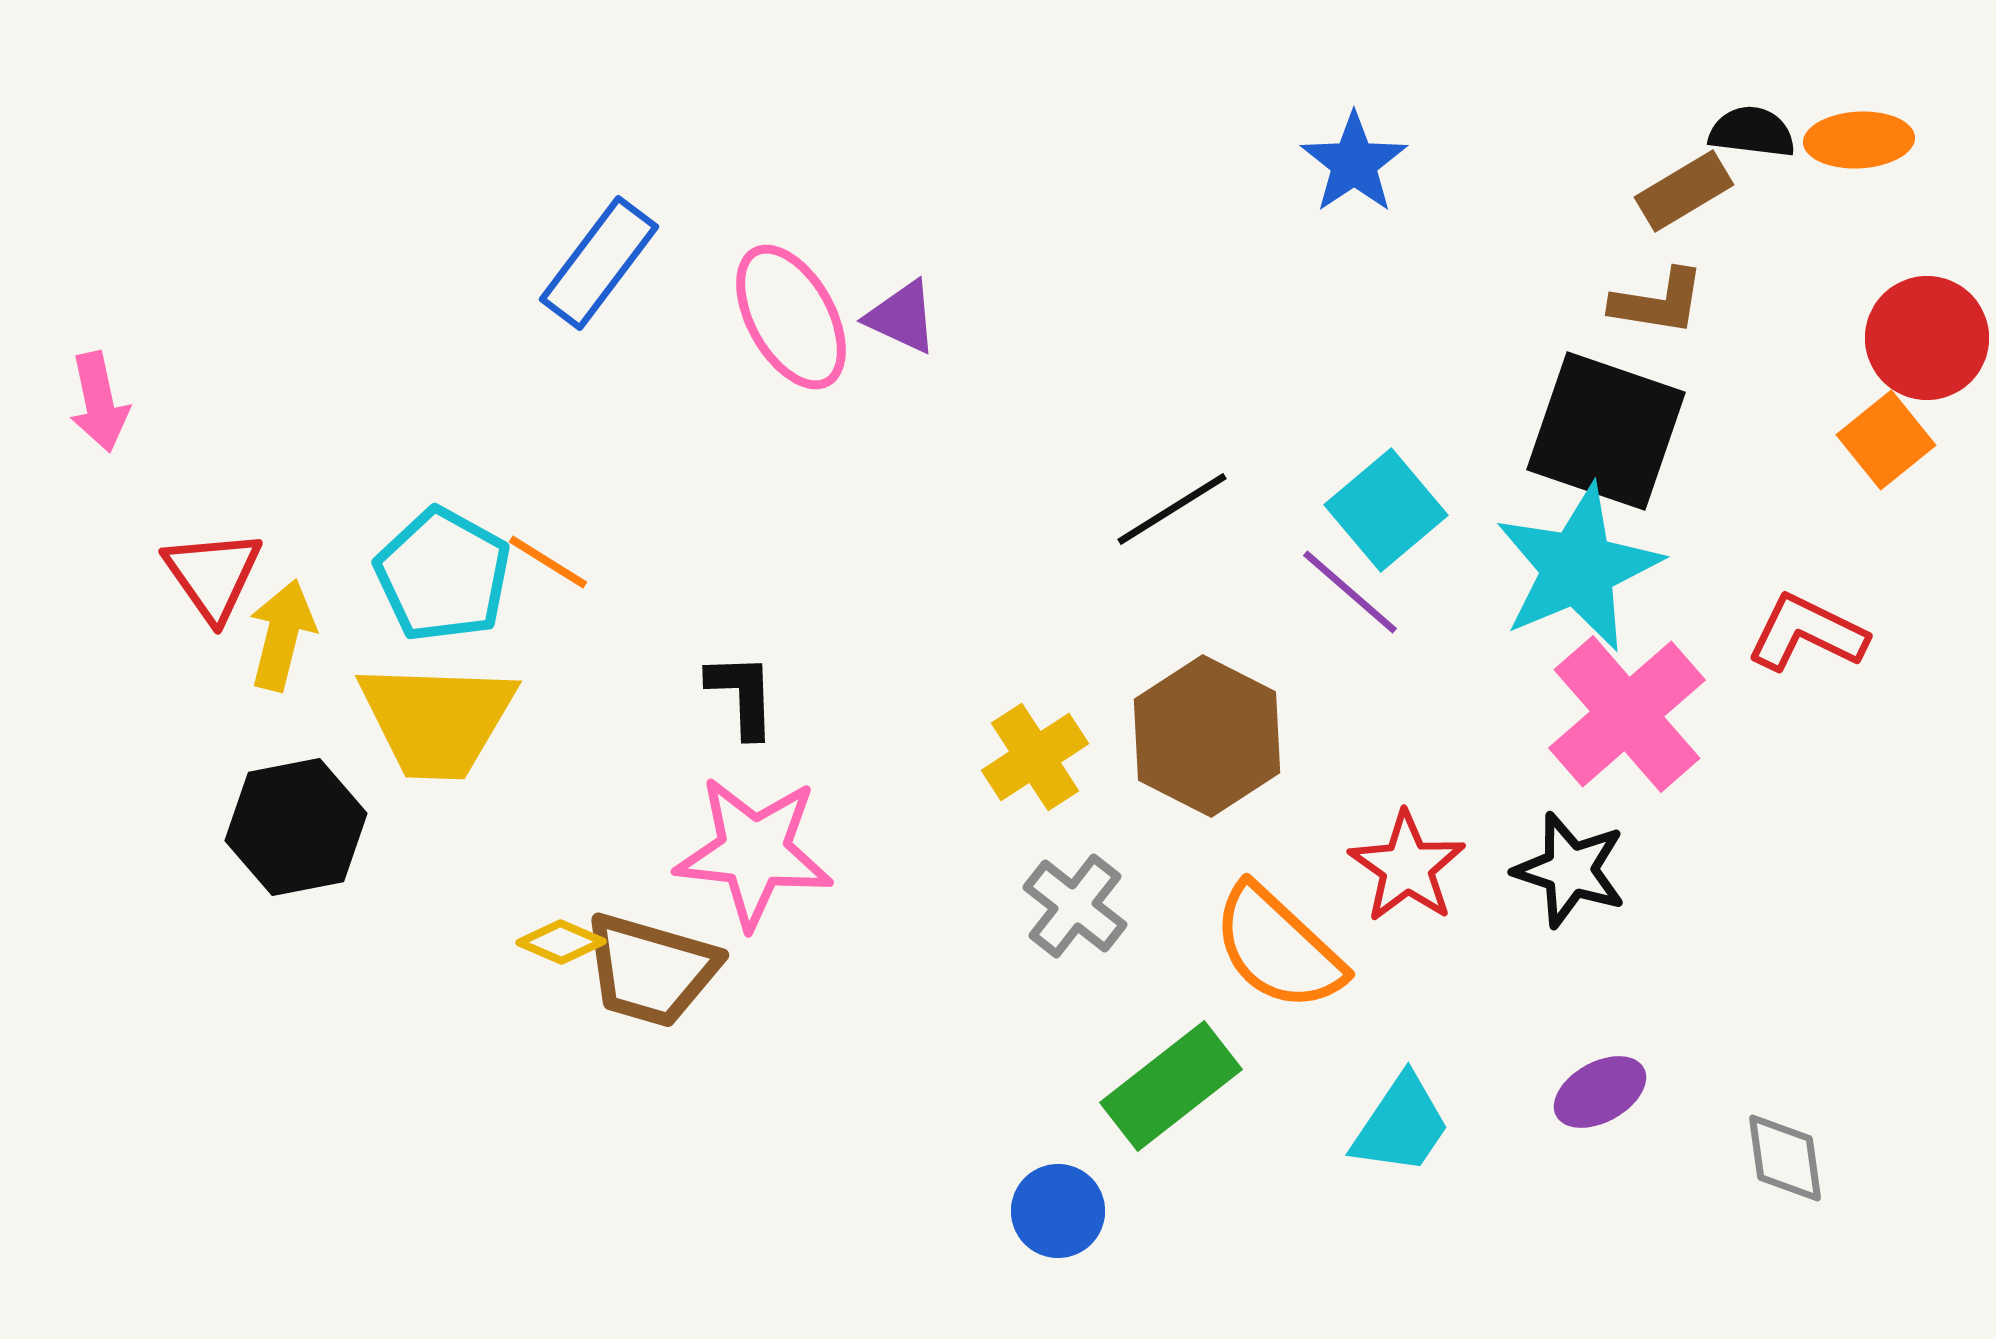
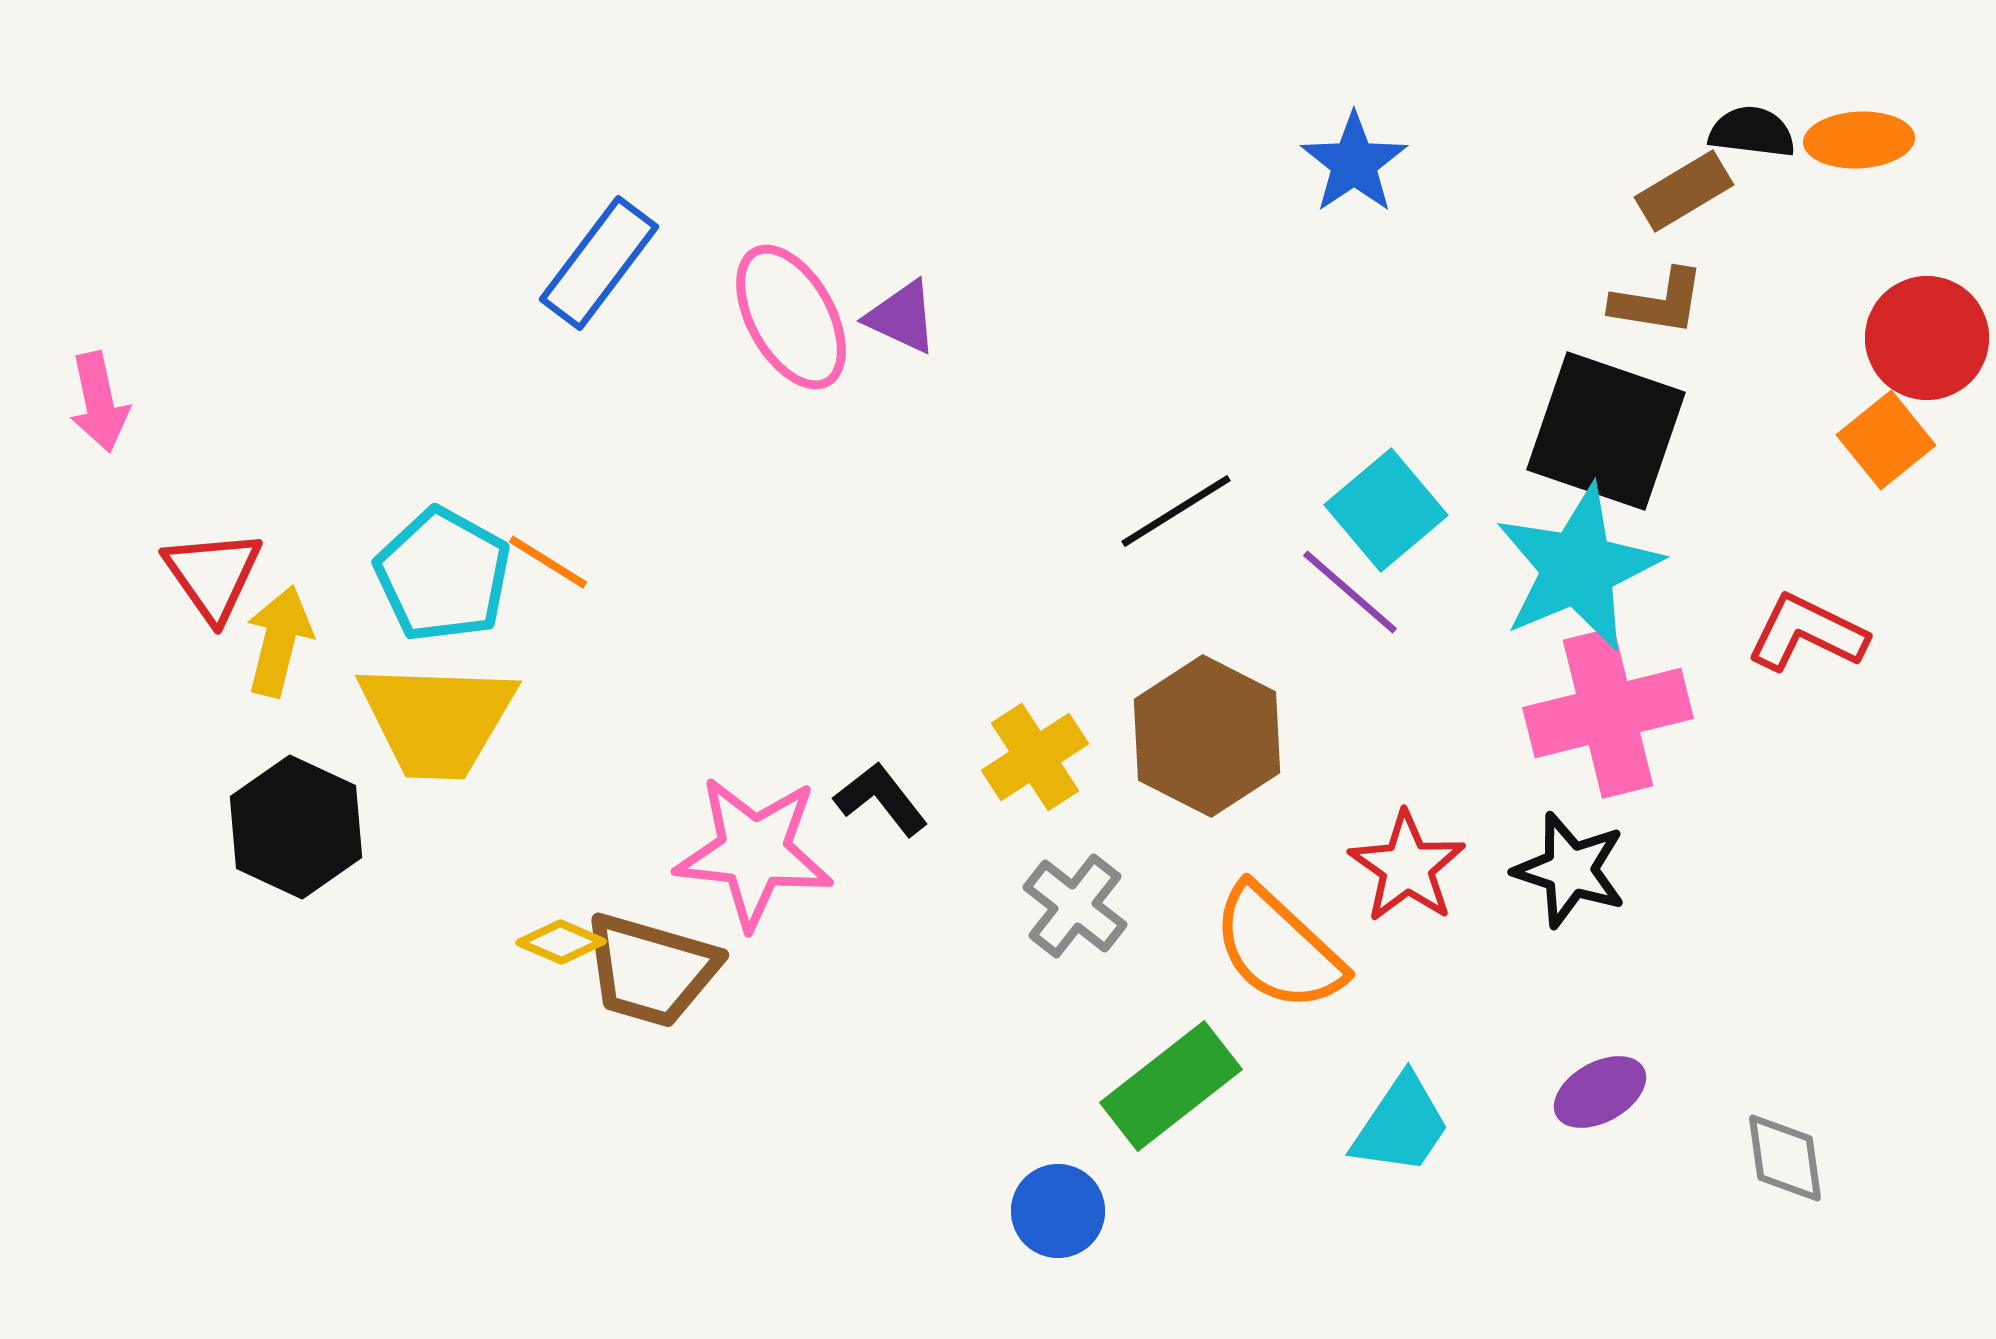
black line: moved 4 px right, 2 px down
yellow arrow: moved 3 px left, 6 px down
black L-shape: moved 139 px right, 104 px down; rotated 36 degrees counterclockwise
pink cross: moved 19 px left, 1 px up; rotated 27 degrees clockwise
black hexagon: rotated 24 degrees counterclockwise
